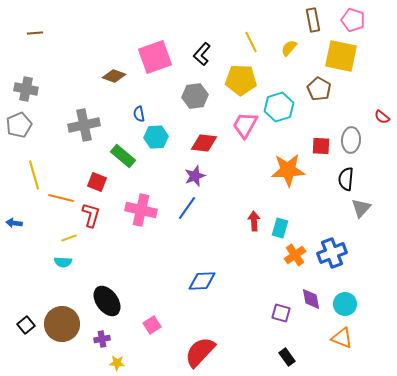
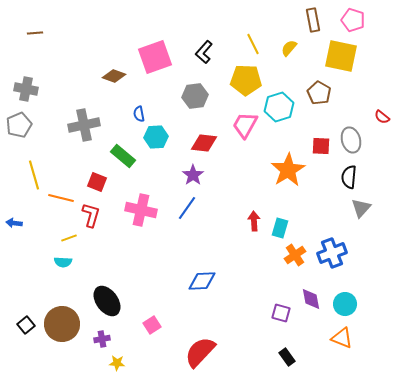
yellow line at (251, 42): moved 2 px right, 2 px down
black L-shape at (202, 54): moved 2 px right, 2 px up
yellow pentagon at (241, 80): moved 5 px right
brown pentagon at (319, 89): moved 4 px down
gray ellipse at (351, 140): rotated 20 degrees counterclockwise
orange star at (288, 170): rotated 28 degrees counterclockwise
purple star at (195, 176): moved 2 px left, 1 px up; rotated 15 degrees counterclockwise
black semicircle at (346, 179): moved 3 px right, 2 px up
